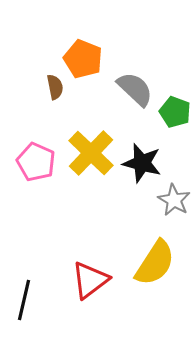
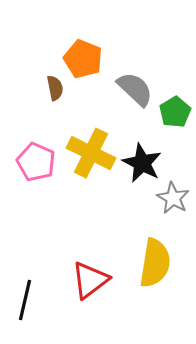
brown semicircle: moved 1 px down
green pentagon: rotated 20 degrees clockwise
yellow cross: rotated 18 degrees counterclockwise
black star: rotated 12 degrees clockwise
gray star: moved 1 px left, 2 px up
yellow semicircle: rotated 24 degrees counterclockwise
black line: moved 1 px right
